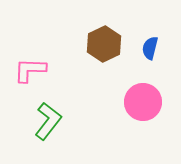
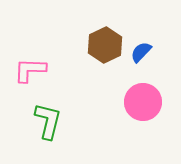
brown hexagon: moved 1 px right, 1 px down
blue semicircle: moved 9 px left, 4 px down; rotated 30 degrees clockwise
green L-shape: rotated 24 degrees counterclockwise
